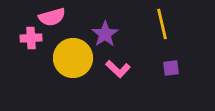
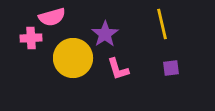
pink L-shape: rotated 30 degrees clockwise
